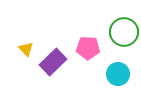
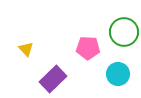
purple rectangle: moved 17 px down
